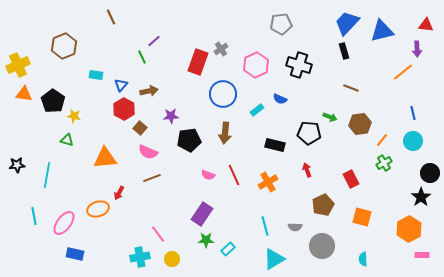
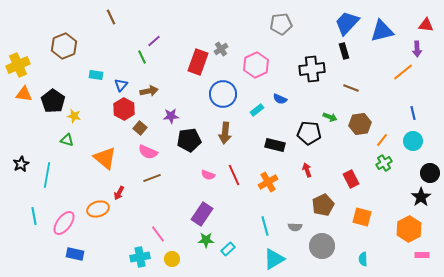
black cross at (299, 65): moved 13 px right, 4 px down; rotated 25 degrees counterclockwise
orange triangle at (105, 158): rotated 45 degrees clockwise
black star at (17, 165): moved 4 px right, 1 px up; rotated 21 degrees counterclockwise
